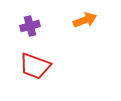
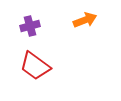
red trapezoid: rotated 16 degrees clockwise
